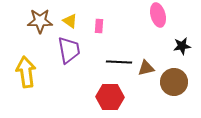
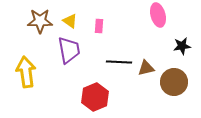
red hexagon: moved 15 px left; rotated 24 degrees counterclockwise
